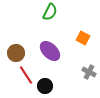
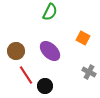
brown circle: moved 2 px up
